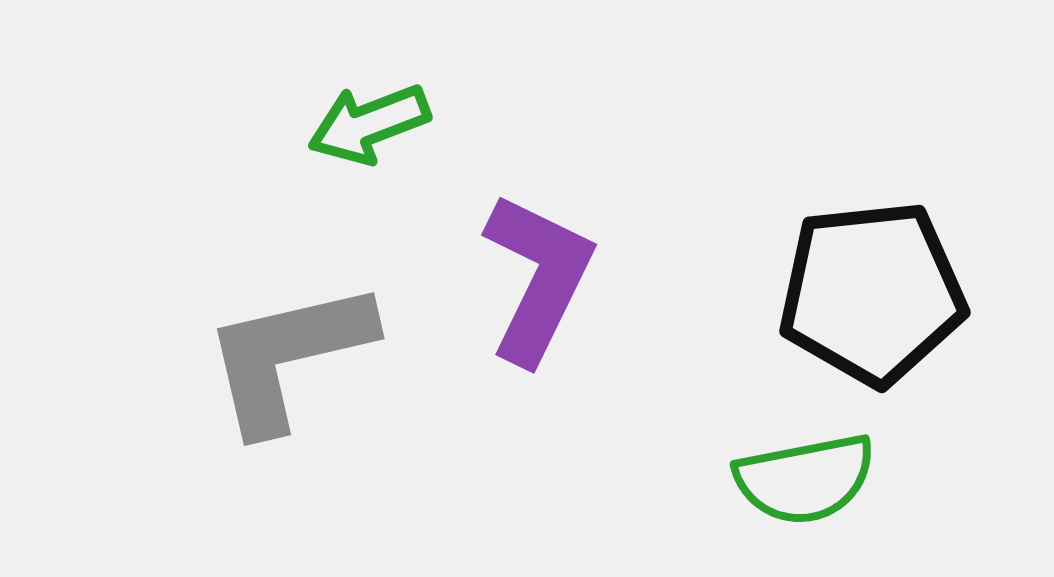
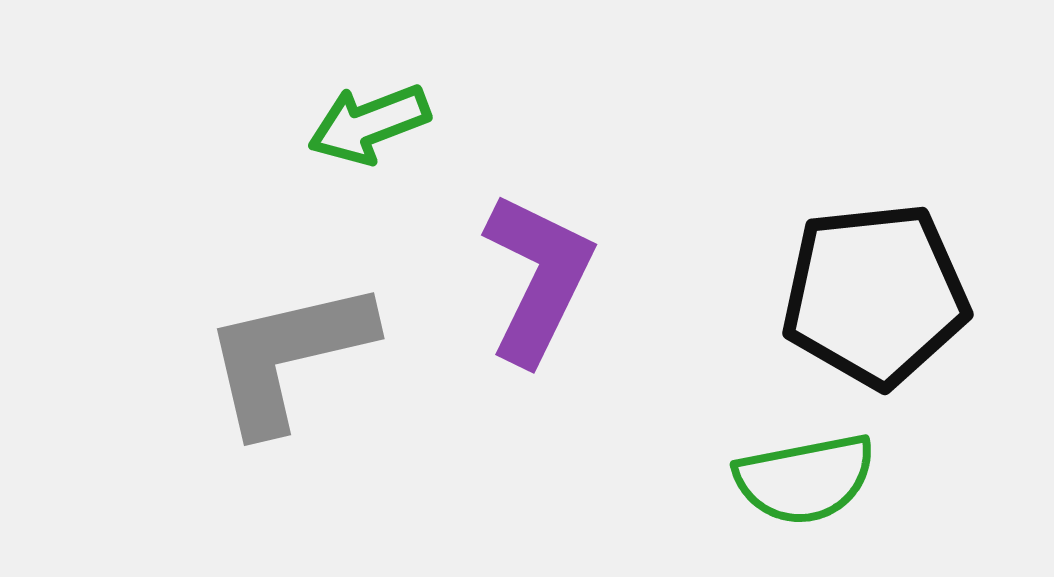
black pentagon: moved 3 px right, 2 px down
